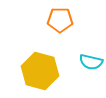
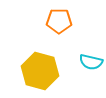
orange pentagon: moved 1 px left, 1 px down
